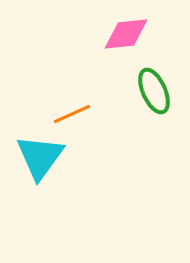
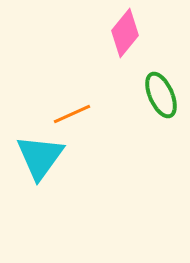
pink diamond: moved 1 px left, 1 px up; rotated 45 degrees counterclockwise
green ellipse: moved 7 px right, 4 px down
